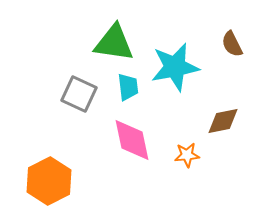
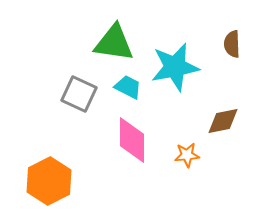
brown semicircle: rotated 24 degrees clockwise
cyan trapezoid: rotated 56 degrees counterclockwise
pink diamond: rotated 12 degrees clockwise
